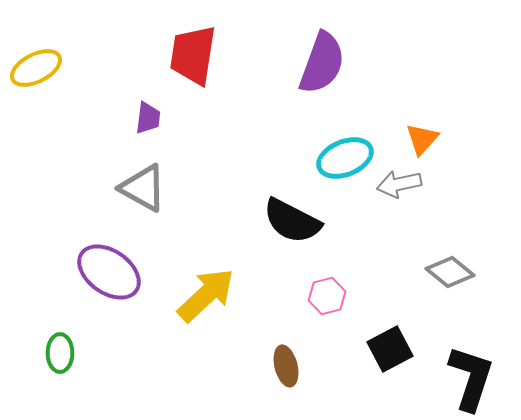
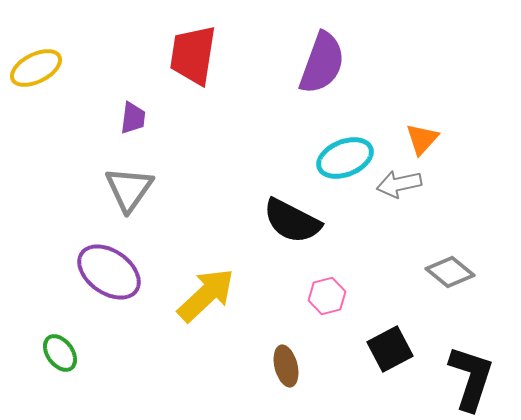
purple trapezoid: moved 15 px left
gray triangle: moved 14 px left, 1 px down; rotated 36 degrees clockwise
green ellipse: rotated 36 degrees counterclockwise
